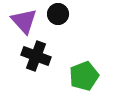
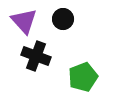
black circle: moved 5 px right, 5 px down
green pentagon: moved 1 px left, 1 px down
